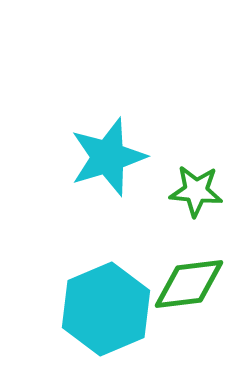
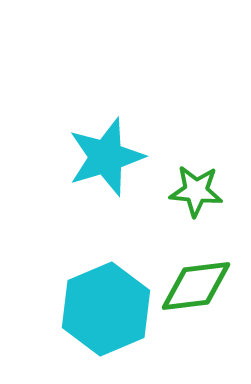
cyan star: moved 2 px left
green diamond: moved 7 px right, 2 px down
